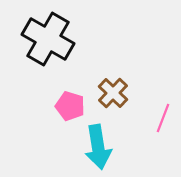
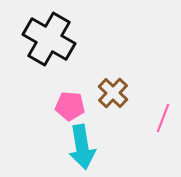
black cross: moved 1 px right
pink pentagon: rotated 12 degrees counterclockwise
cyan arrow: moved 16 px left
